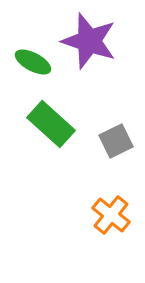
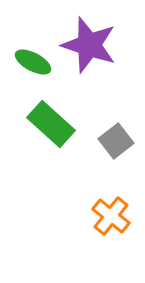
purple star: moved 4 px down
gray square: rotated 12 degrees counterclockwise
orange cross: moved 1 px down
